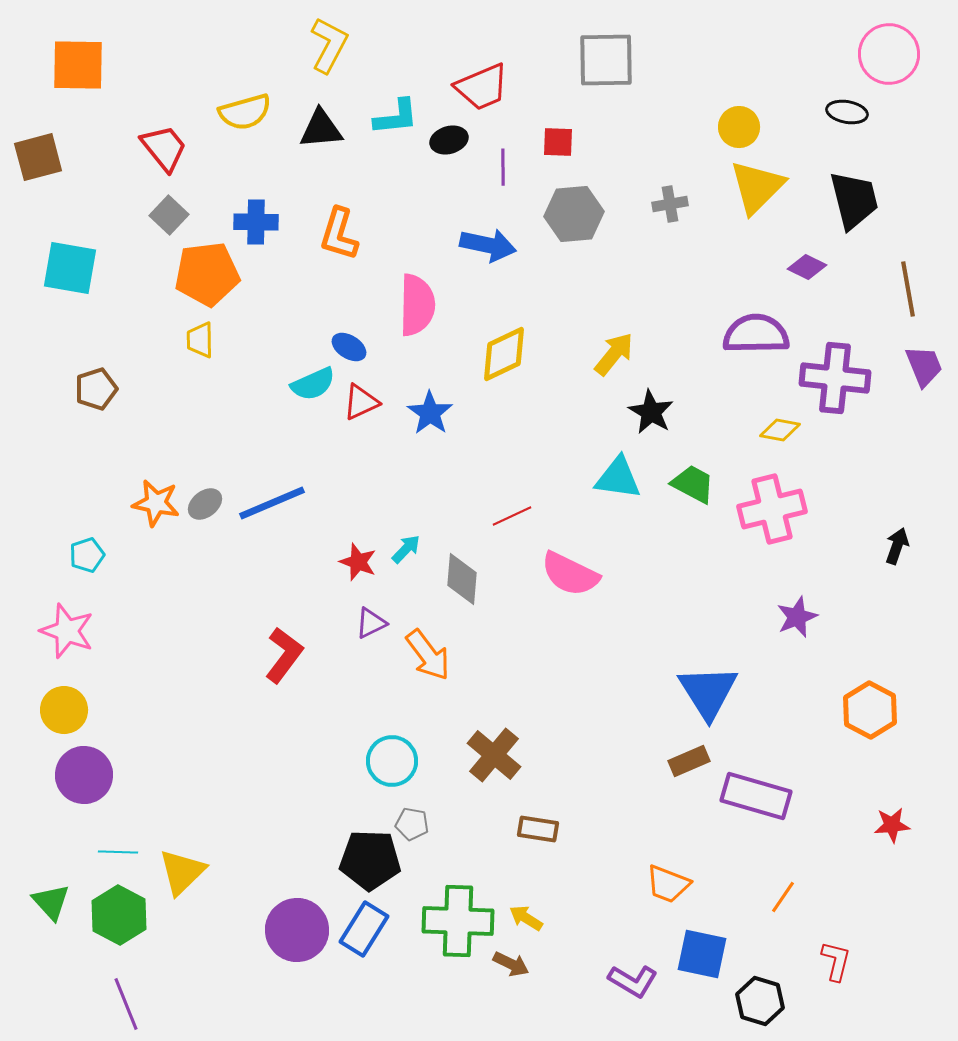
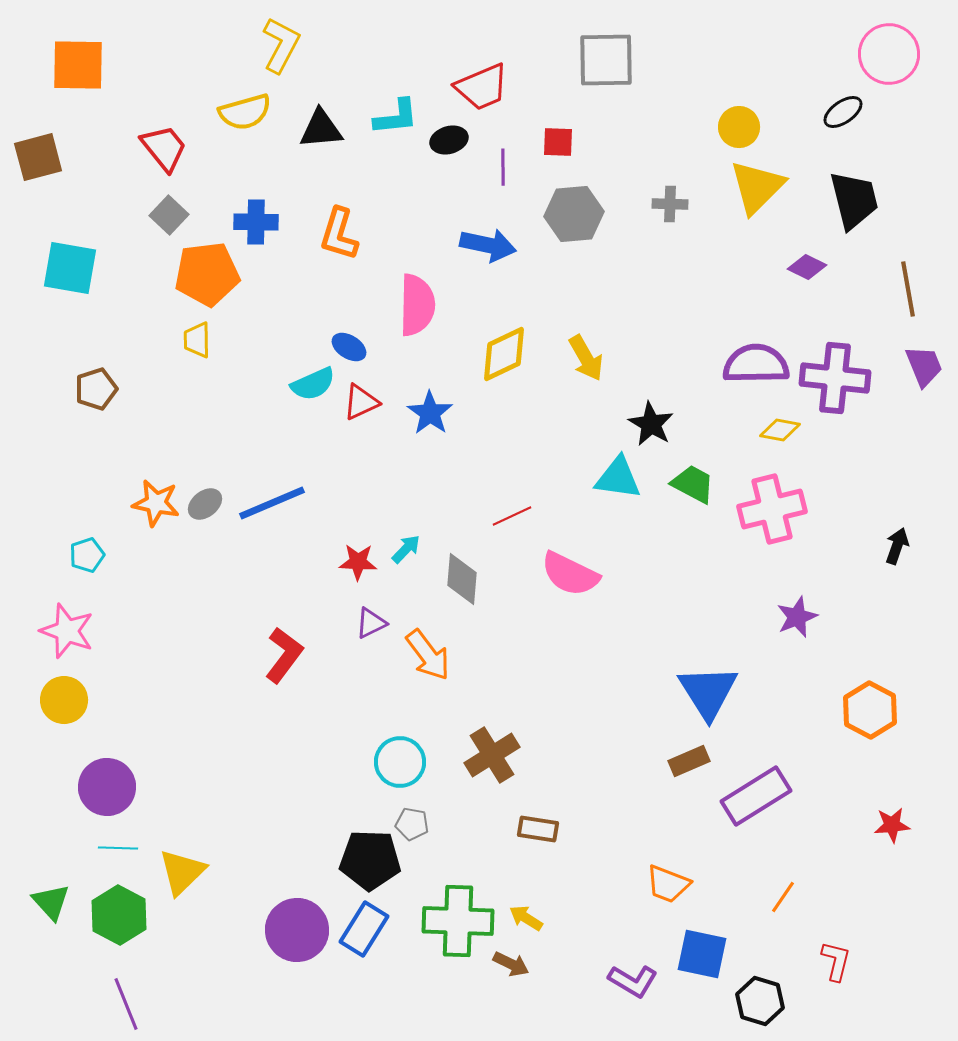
yellow L-shape at (329, 45): moved 48 px left
black ellipse at (847, 112): moved 4 px left; rotated 45 degrees counterclockwise
gray cross at (670, 204): rotated 12 degrees clockwise
purple semicircle at (756, 334): moved 30 px down
yellow trapezoid at (200, 340): moved 3 px left
yellow arrow at (614, 354): moved 28 px left, 4 px down; rotated 111 degrees clockwise
black star at (651, 412): moved 12 px down
red star at (358, 562): rotated 18 degrees counterclockwise
yellow circle at (64, 710): moved 10 px up
brown cross at (494, 755): moved 2 px left; rotated 18 degrees clockwise
cyan circle at (392, 761): moved 8 px right, 1 px down
purple circle at (84, 775): moved 23 px right, 12 px down
purple rectangle at (756, 796): rotated 48 degrees counterclockwise
cyan line at (118, 852): moved 4 px up
